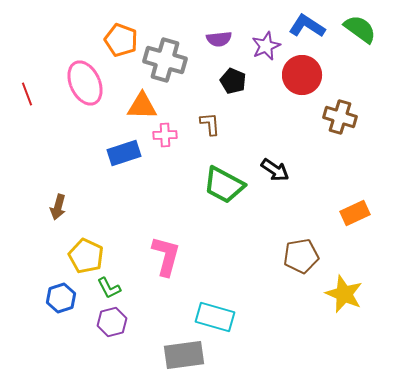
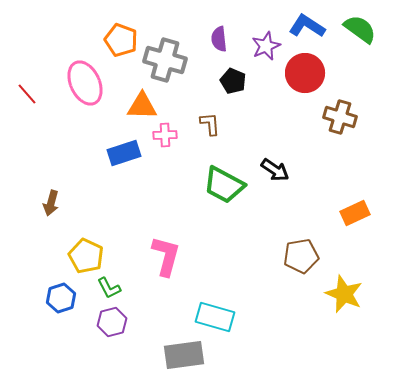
purple semicircle: rotated 90 degrees clockwise
red circle: moved 3 px right, 2 px up
red line: rotated 20 degrees counterclockwise
brown arrow: moved 7 px left, 4 px up
